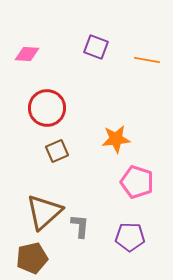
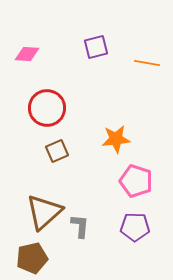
purple square: rotated 35 degrees counterclockwise
orange line: moved 3 px down
pink pentagon: moved 1 px left, 1 px up
purple pentagon: moved 5 px right, 10 px up
